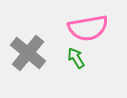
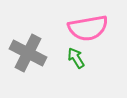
gray cross: rotated 12 degrees counterclockwise
